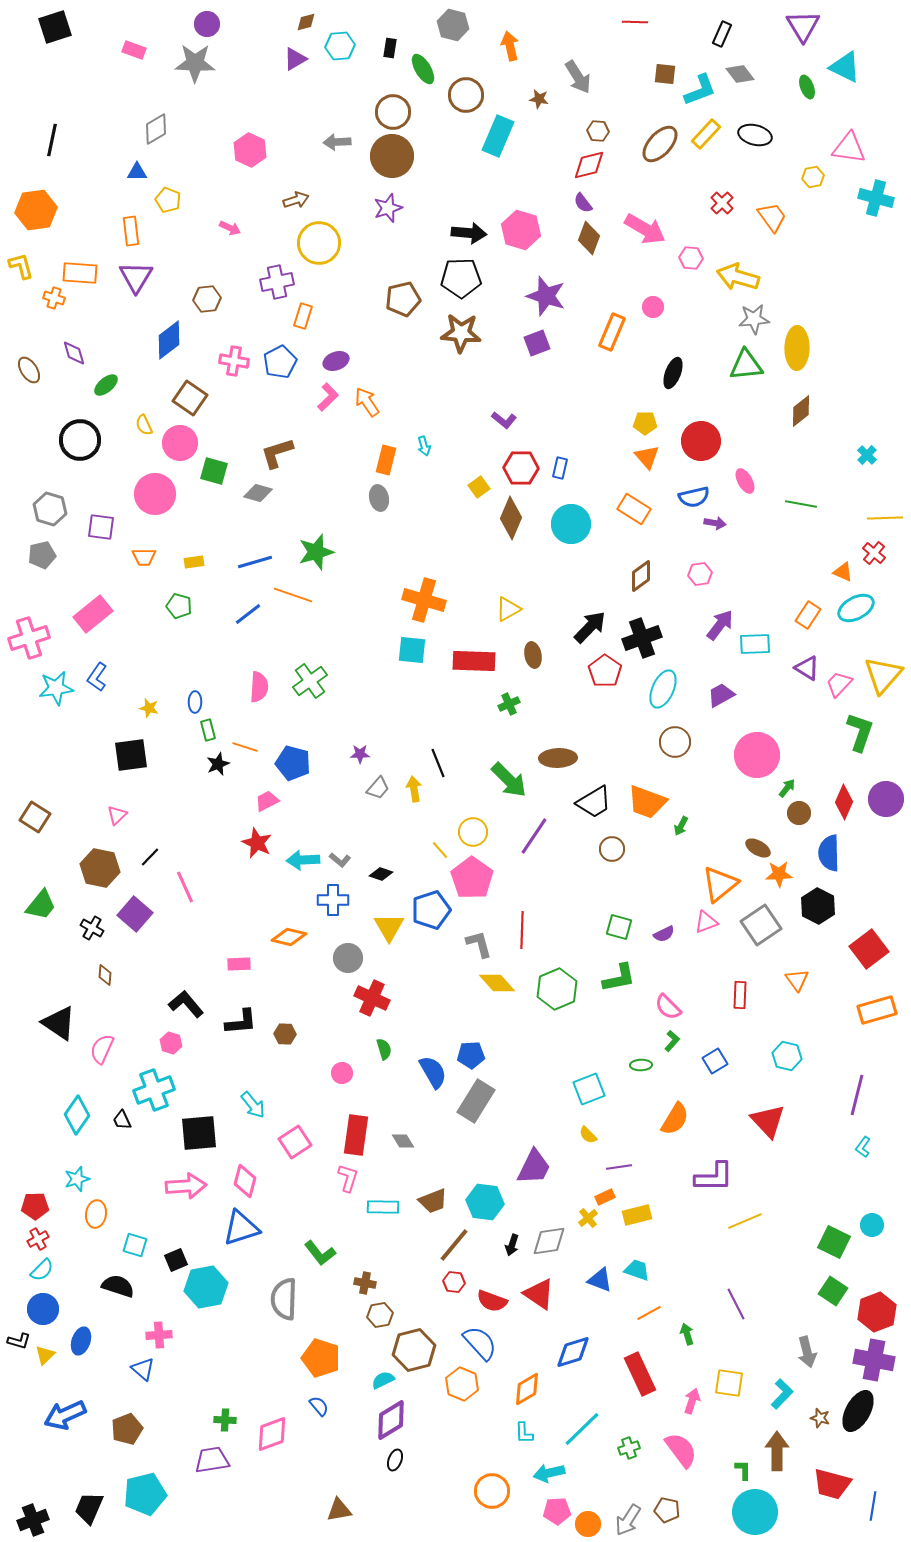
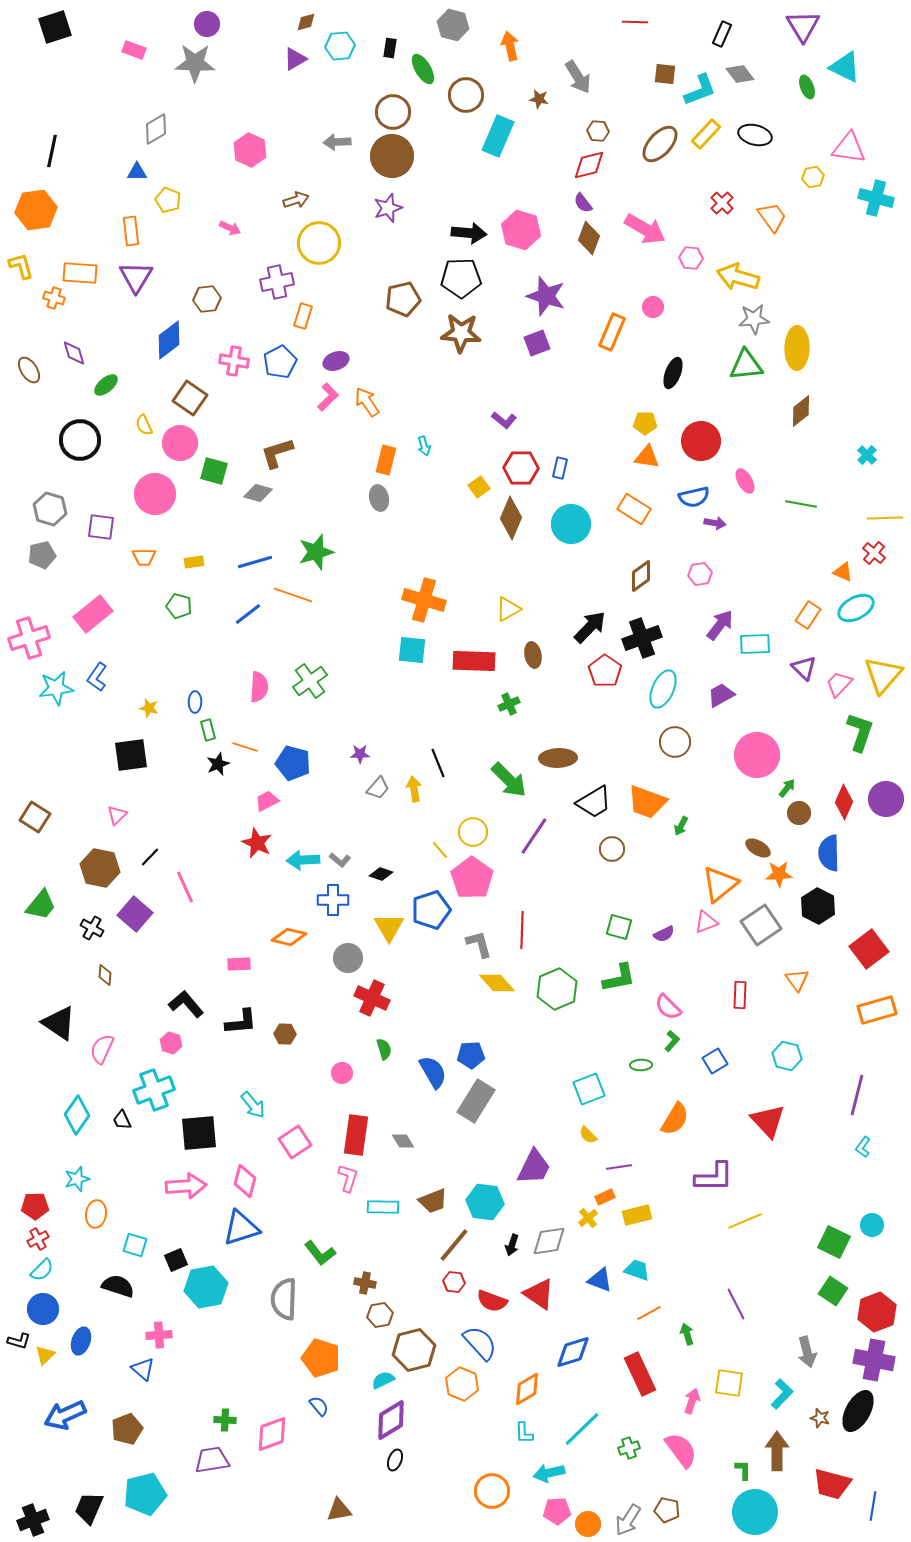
black line at (52, 140): moved 11 px down
orange triangle at (647, 457): rotated 40 degrees counterclockwise
purple triangle at (807, 668): moved 3 px left; rotated 12 degrees clockwise
